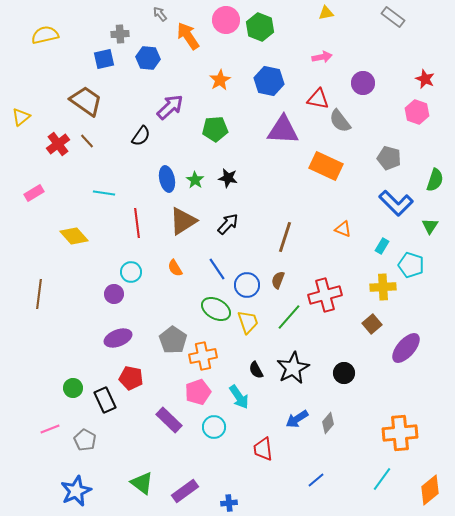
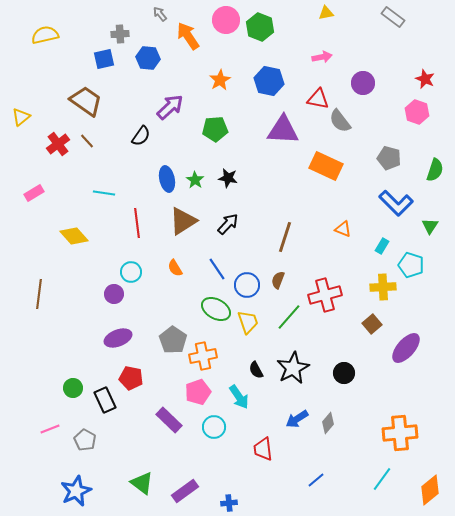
green semicircle at (435, 180): moved 10 px up
